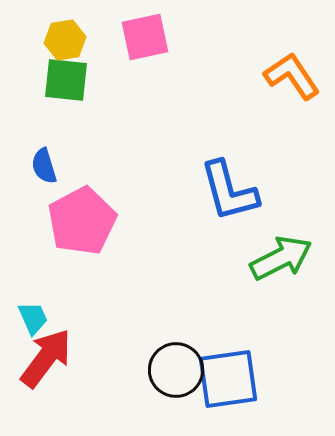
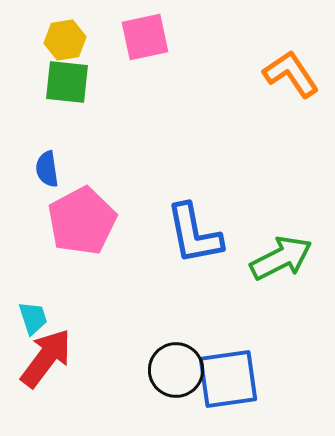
orange L-shape: moved 1 px left, 2 px up
green square: moved 1 px right, 2 px down
blue semicircle: moved 3 px right, 3 px down; rotated 9 degrees clockwise
blue L-shape: moved 35 px left, 43 px down; rotated 4 degrees clockwise
cyan trapezoid: rotated 6 degrees clockwise
